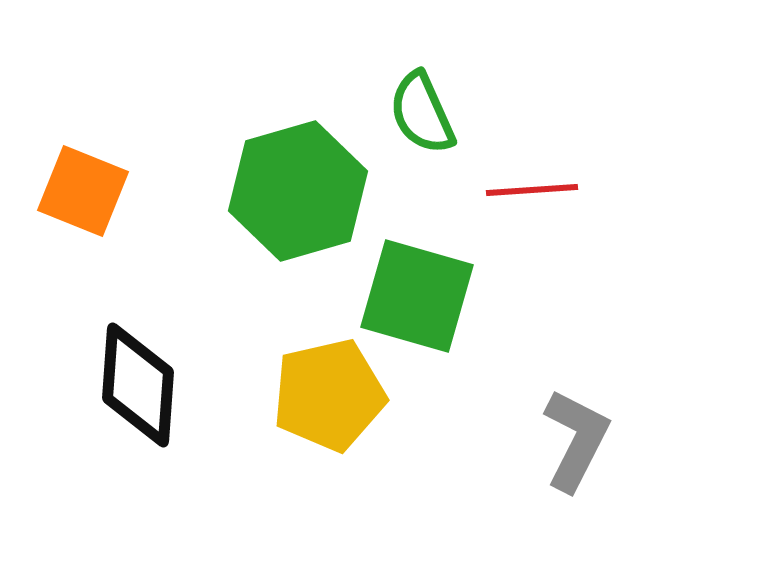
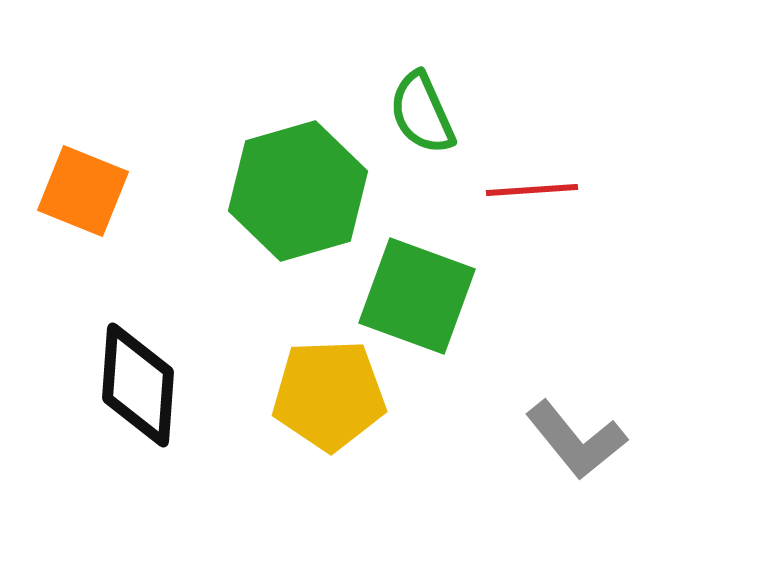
green square: rotated 4 degrees clockwise
yellow pentagon: rotated 11 degrees clockwise
gray L-shape: rotated 114 degrees clockwise
